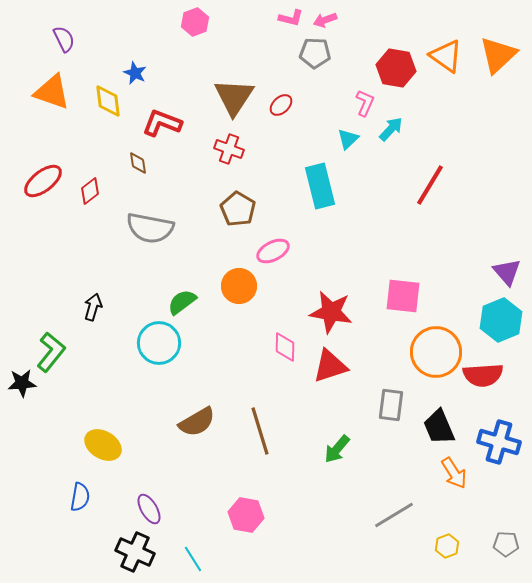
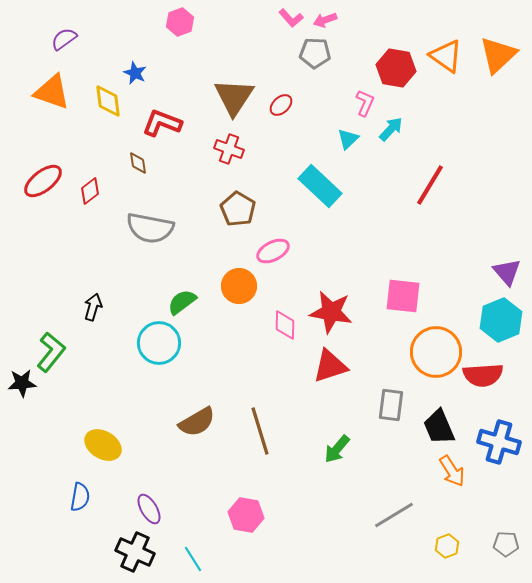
pink L-shape at (291, 18): rotated 35 degrees clockwise
pink hexagon at (195, 22): moved 15 px left
purple semicircle at (64, 39): rotated 100 degrees counterclockwise
cyan rectangle at (320, 186): rotated 33 degrees counterclockwise
pink diamond at (285, 347): moved 22 px up
orange arrow at (454, 473): moved 2 px left, 2 px up
